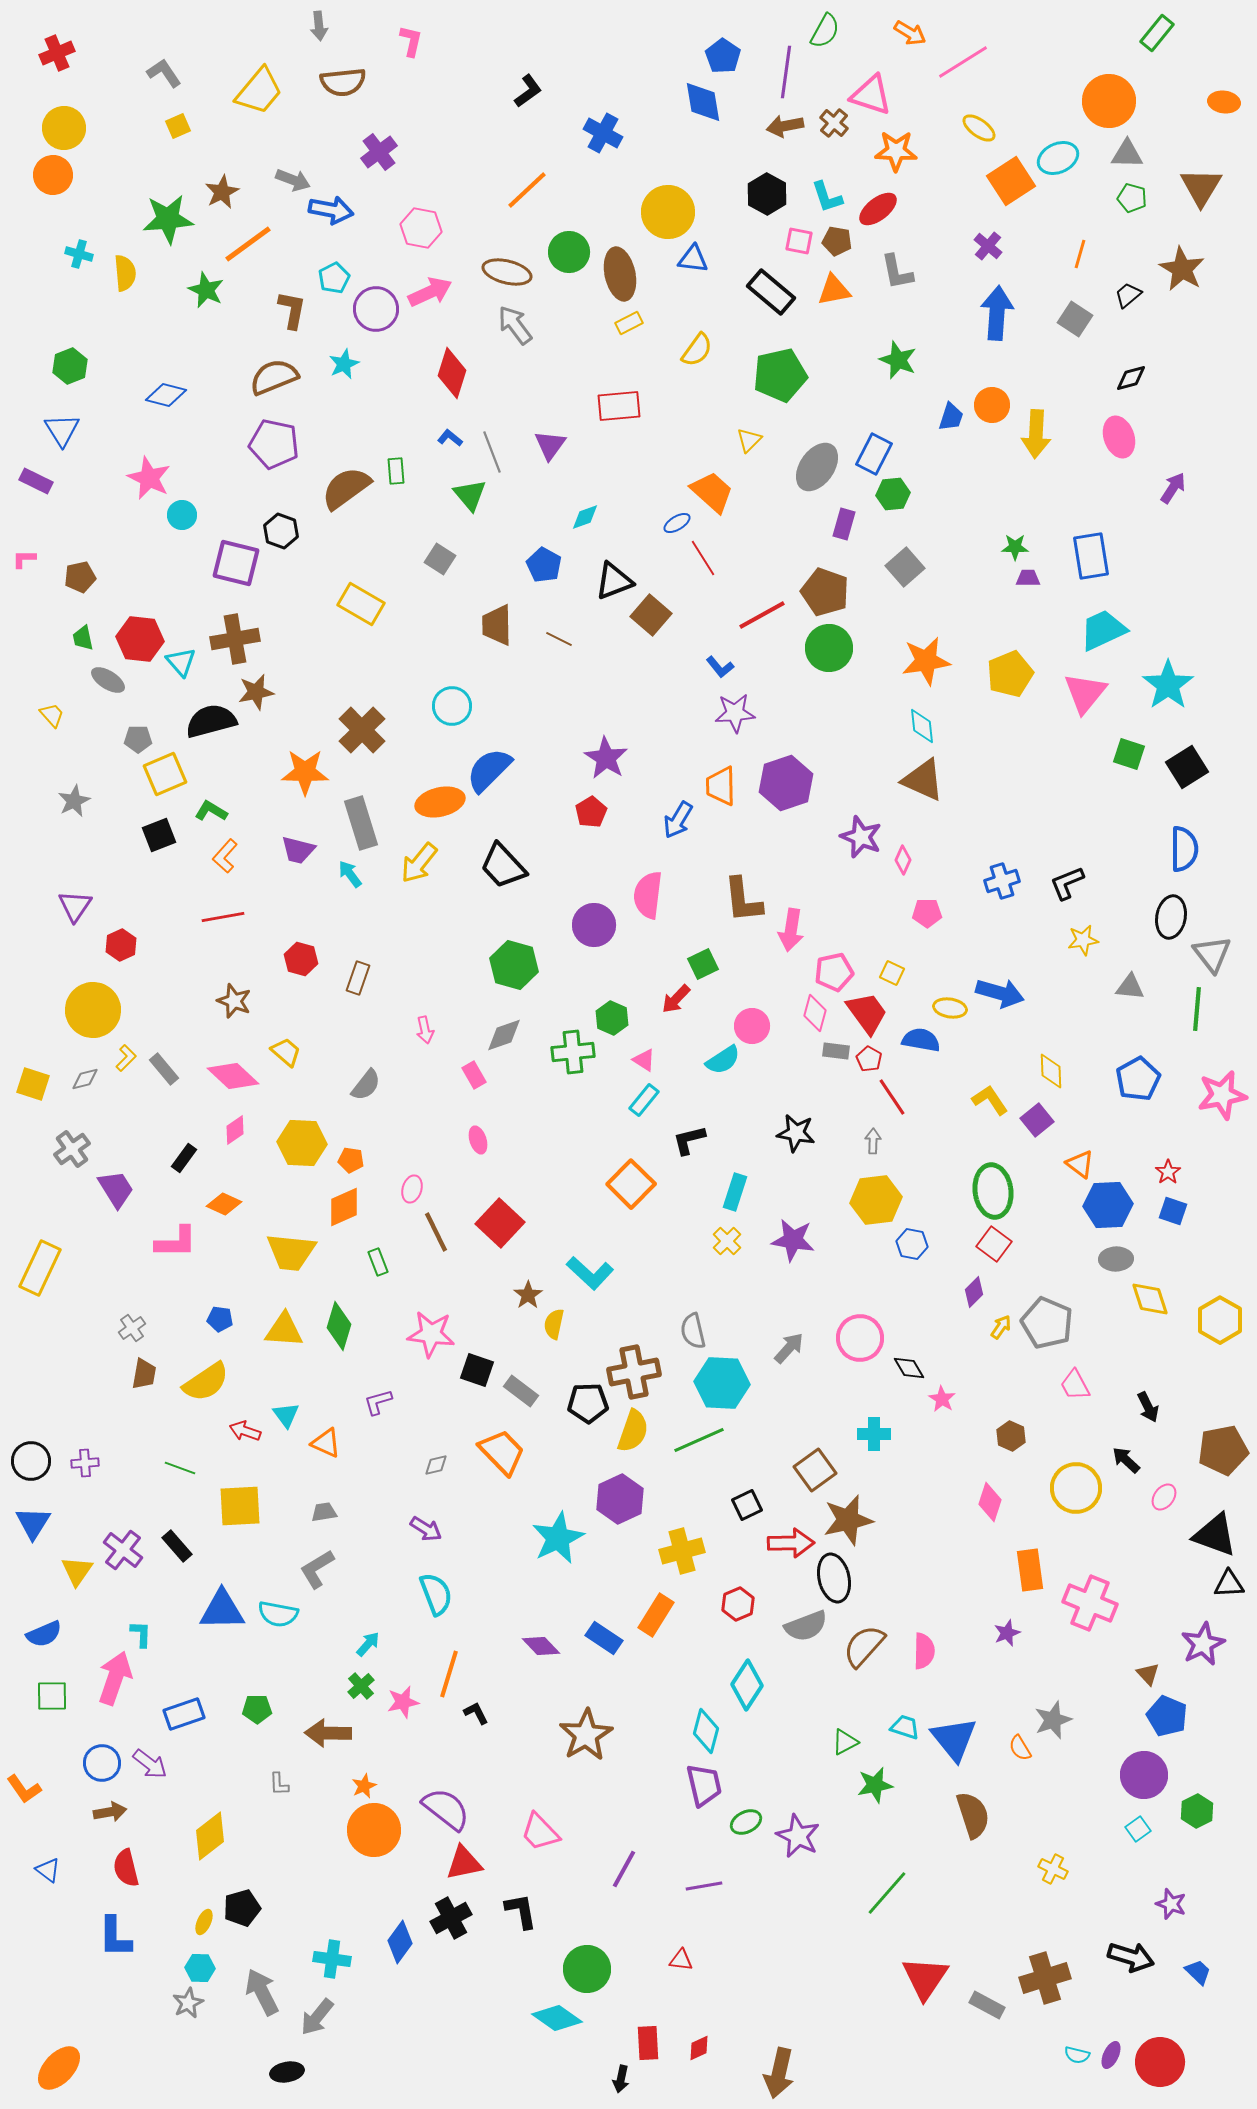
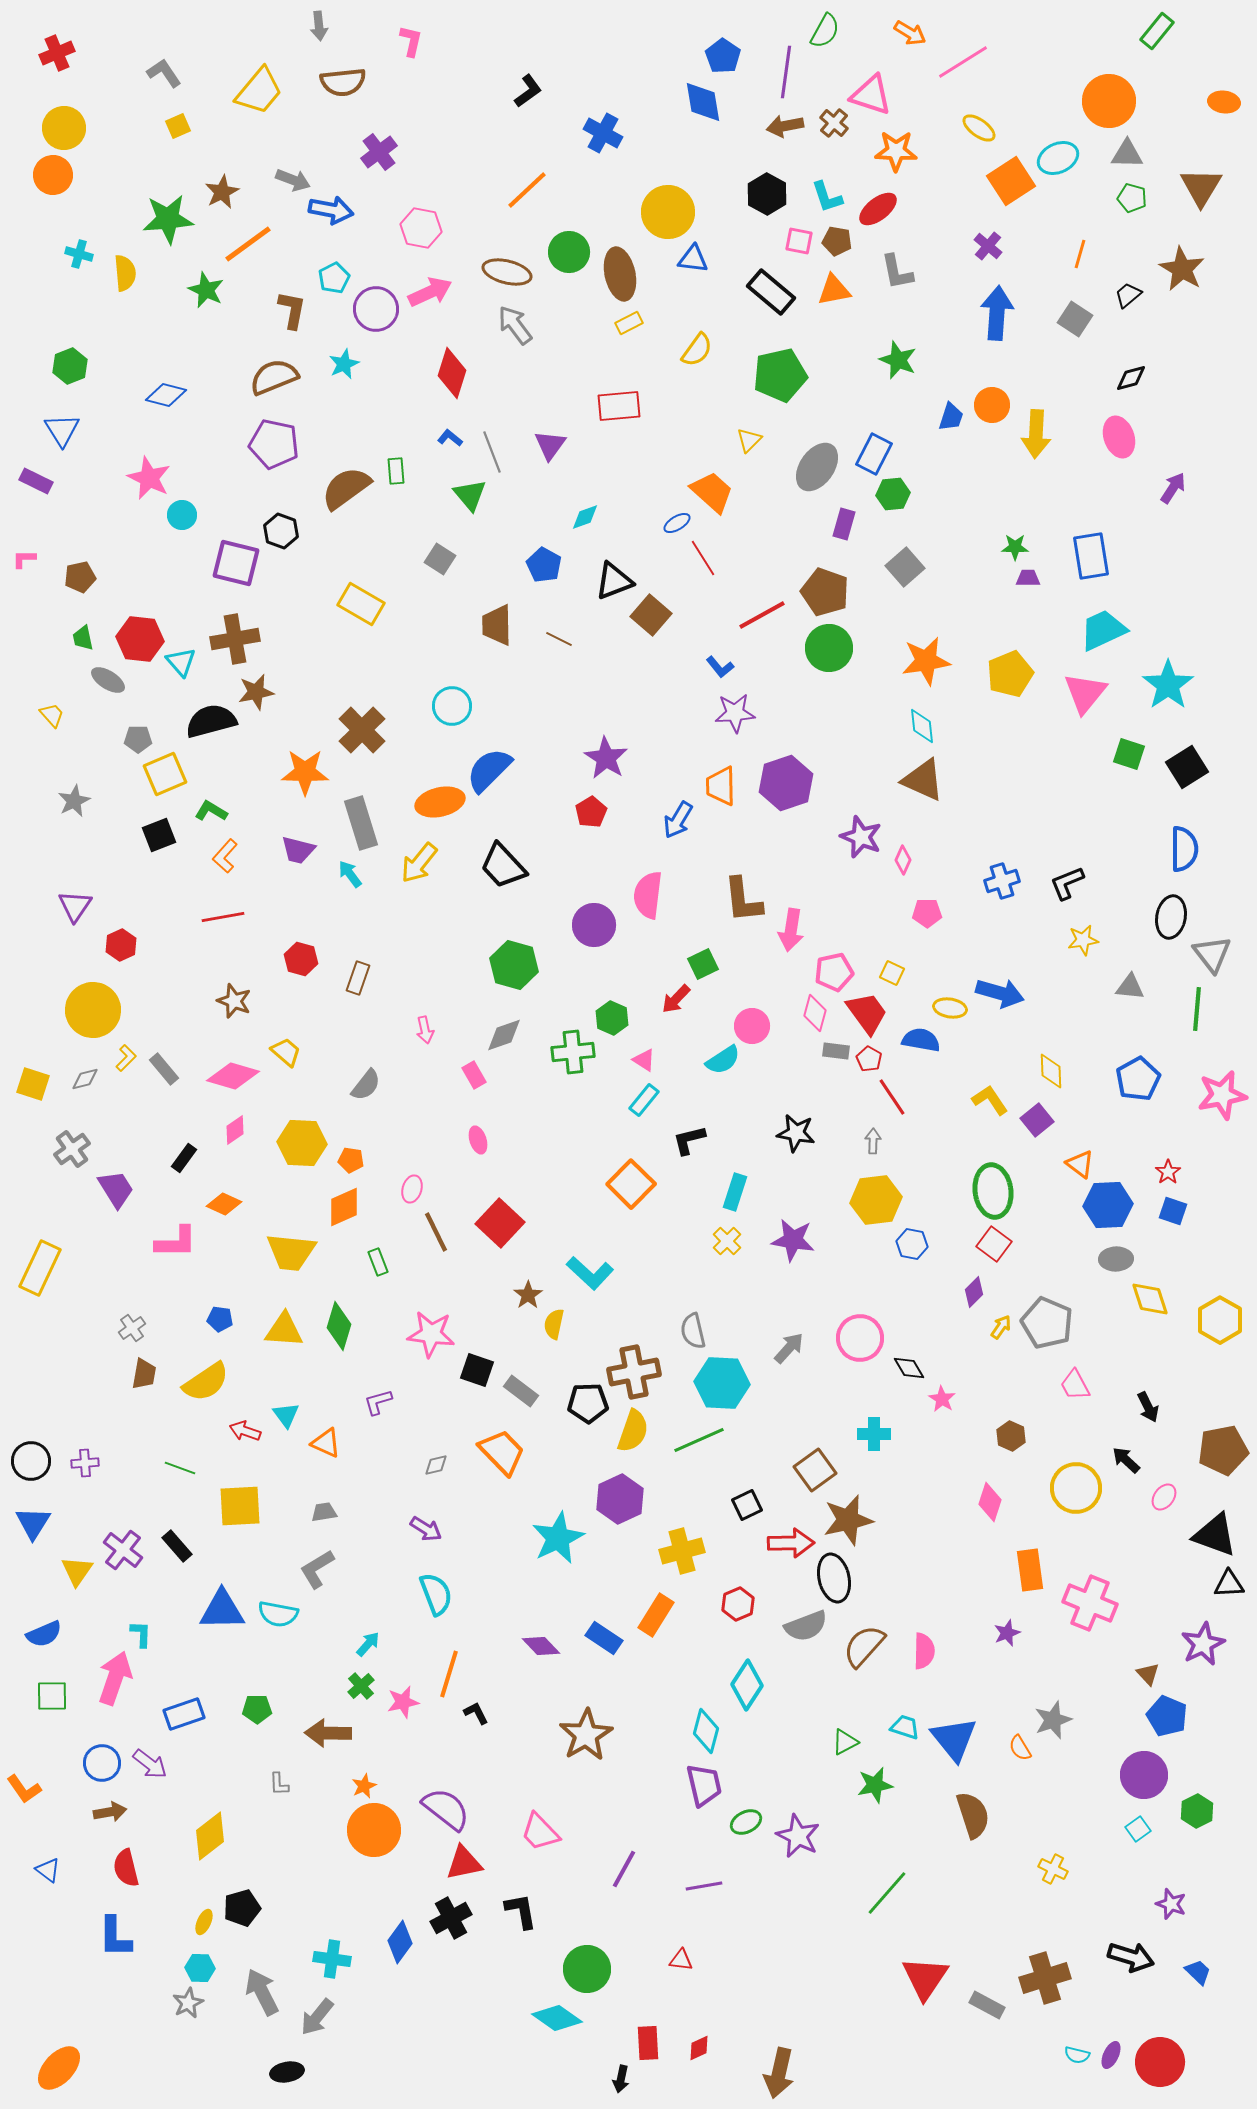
green rectangle at (1157, 33): moved 2 px up
pink diamond at (233, 1076): rotated 27 degrees counterclockwise
